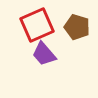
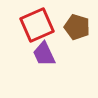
purple trapezoid: rotated 16 degrees clockwise
